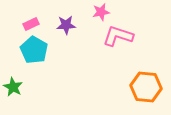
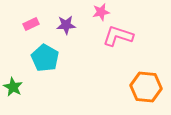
cyan pentagon: moved 11 px right, 8 px down
